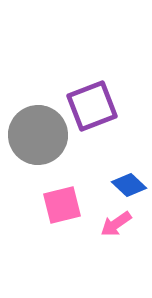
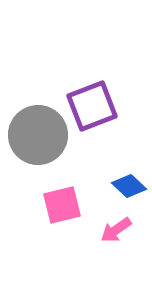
blue diamond: moved 1 px down
pink arrow: moved 6 px down
